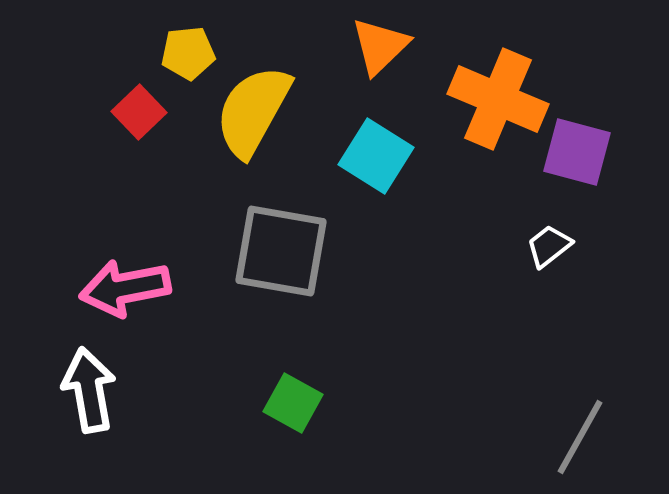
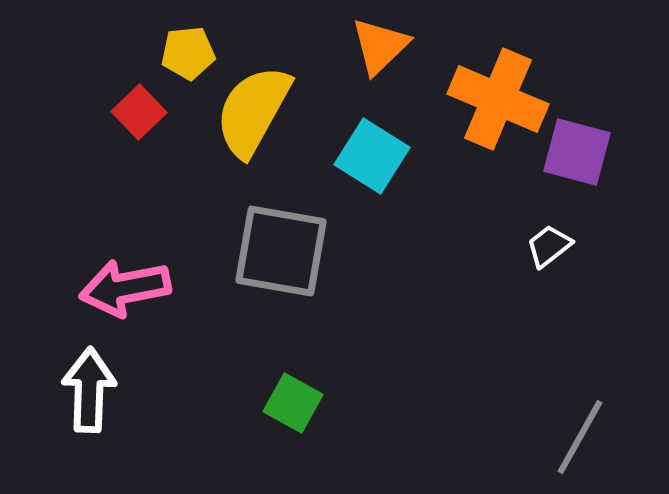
cyan square: moved 4 px left
white arrow: rotated 12 degrees clockwise
